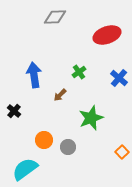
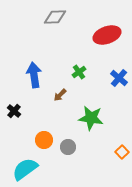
green star: rotated 30 degrees clockwise
